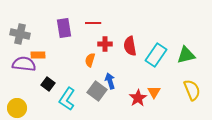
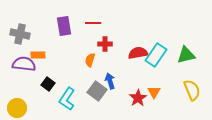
purple rectangle: moved 2 px up
red semicircle: moved 8 px right, 7 px down; rotated 90 degrees clockwise
